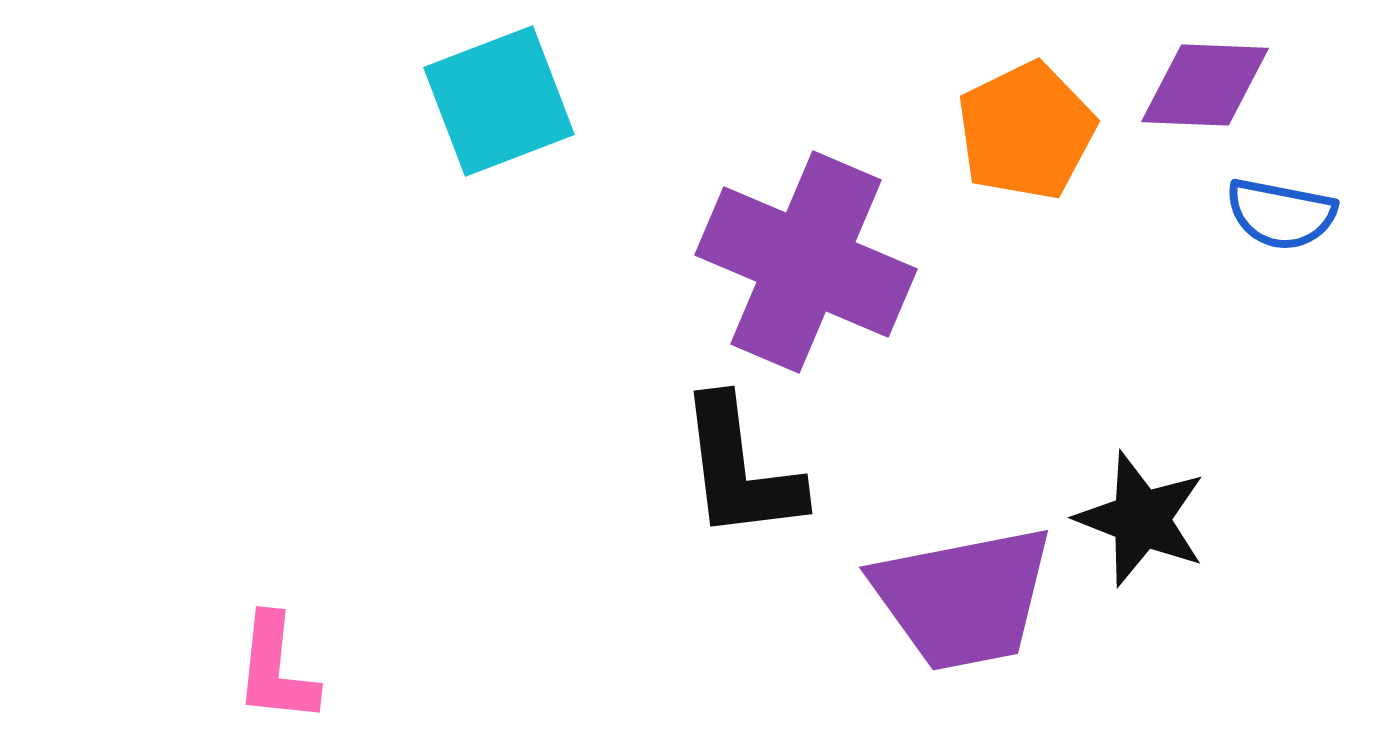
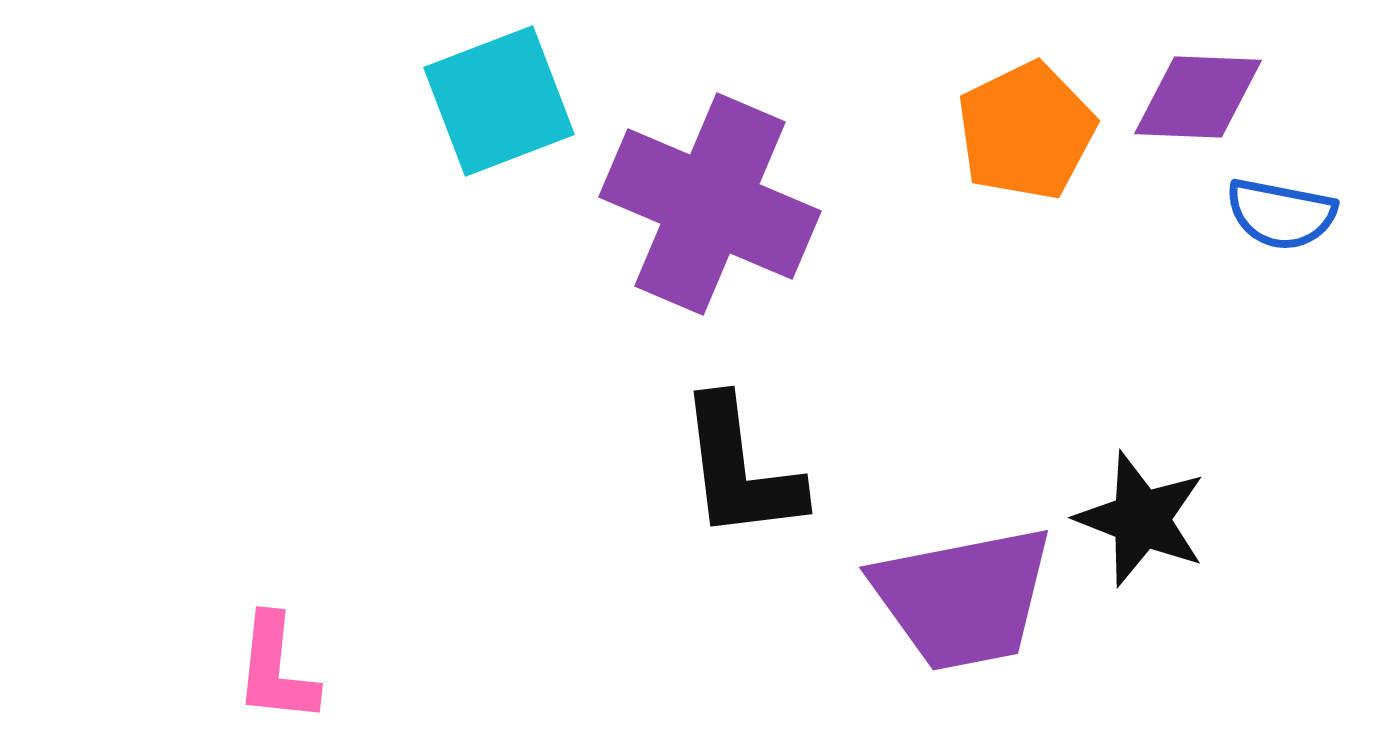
purple diamond: moved 7 px left, 12 px down
purple cross: moved 96 px left, 58 px up
